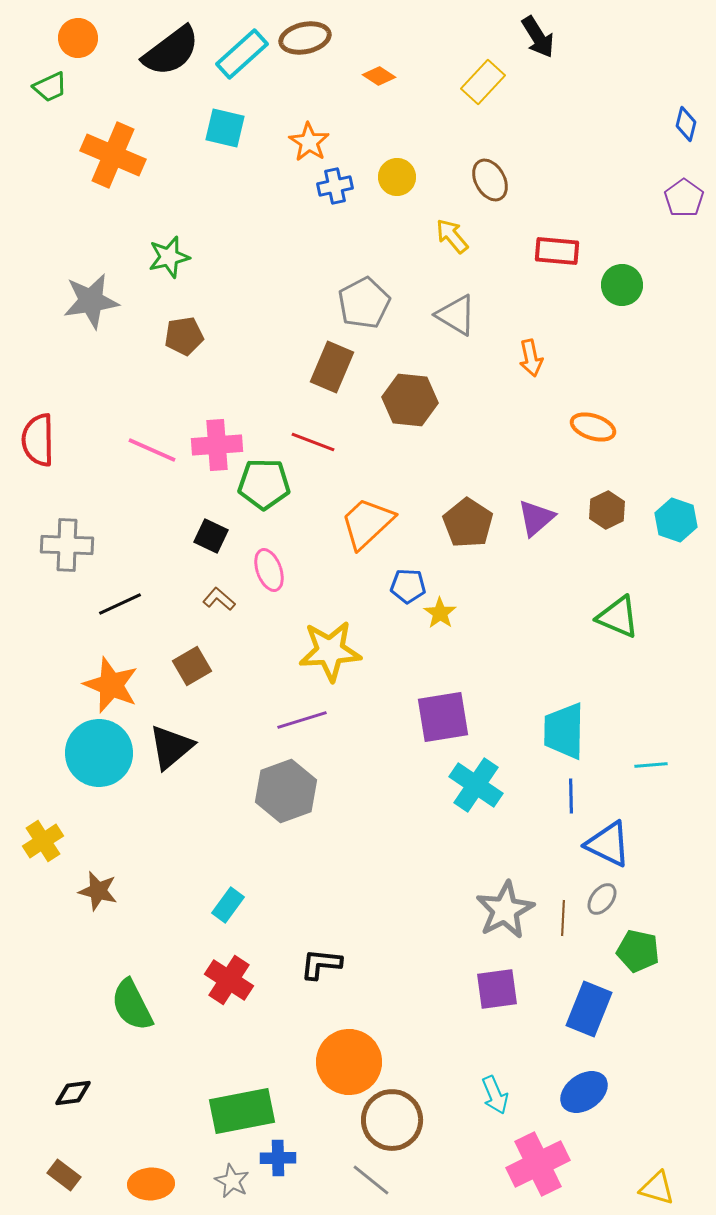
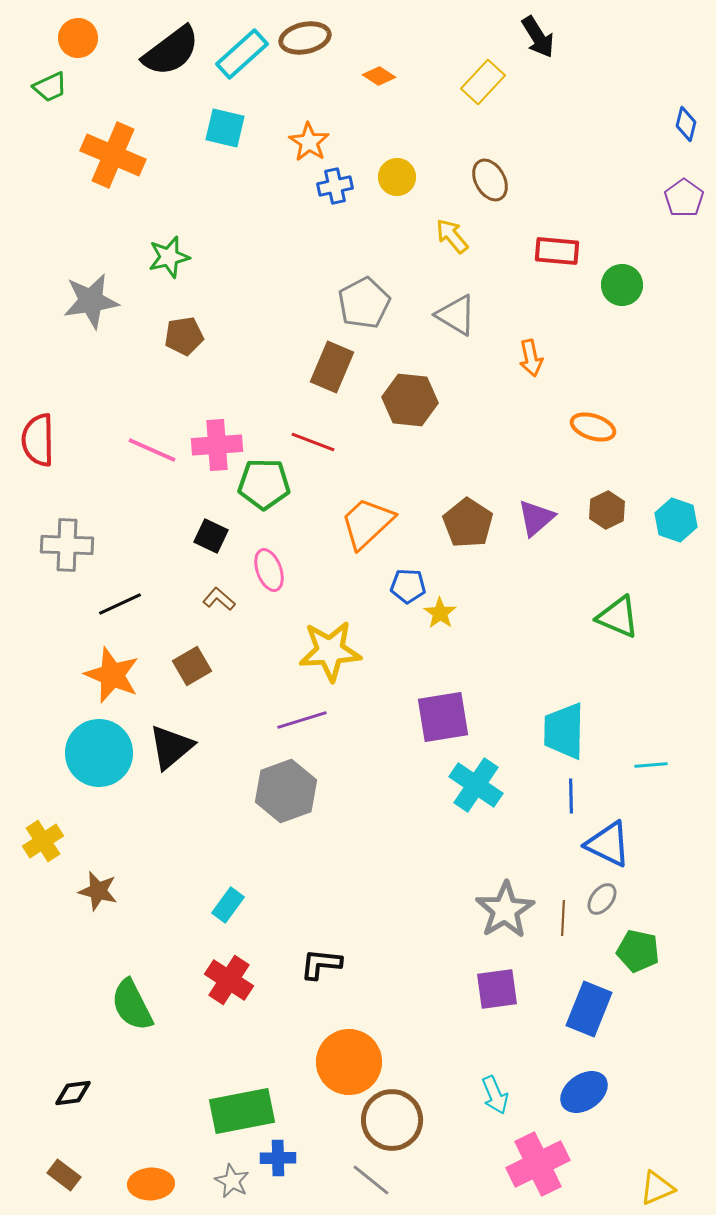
orange star at (111, 685): moved 1 px right, 10 px up
gray star at (505, 910): rotated 4 degrees counterclockwise
yellow triangle at (657, 1188): rotated 39 degrees counterclockwise
